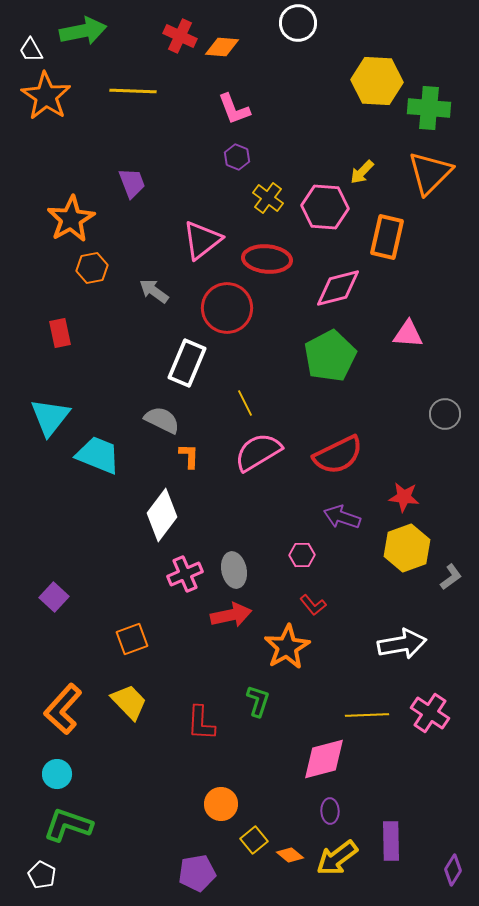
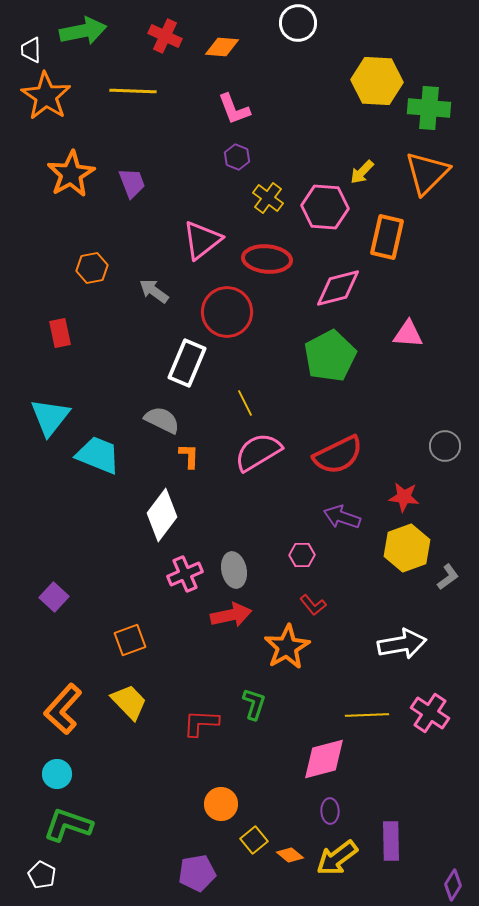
red cross at (180, 36): moved 15 px left
white trapezoid at (31, 50): rotated 28 degrees clockwise
orange triangle at (430, 173): moved 3 px left
orange star at (71, 219): moved 45 px up
red circle at (227, 308): moved 4 px down
gray circle at (445, 414): moved 32 px down
gray L-shape at (451, 577): moved 3 px left
orange square at (132, 639): moved 2 px left, 1 px down
green L-shape at (258, 701): moved 4 px left, 3 px down
red L-shape at (201, 723): rotated 90 degrees clockwise
purple diamond at (453, 870): moved 15 px down
